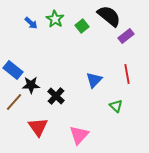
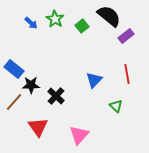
blue rectangle: moved 1 px right, 1 px up
